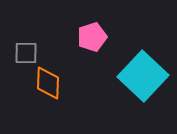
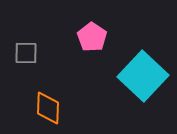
pink pentagon: rotated 20 degrees counterclockwise
orange diamond: moved 25 px down
